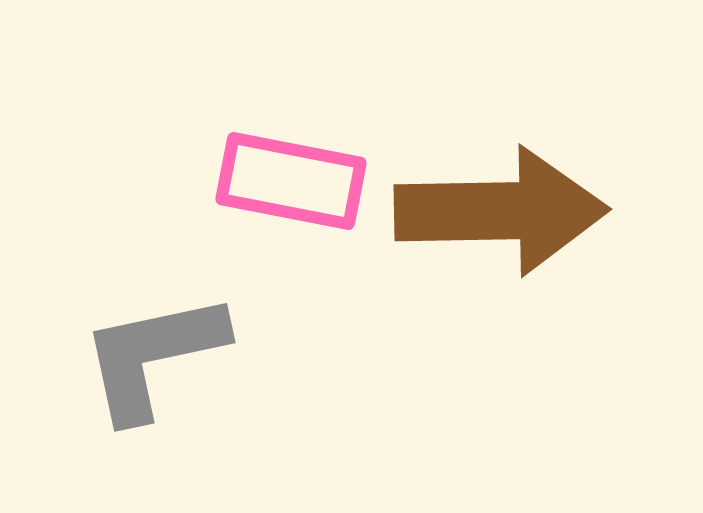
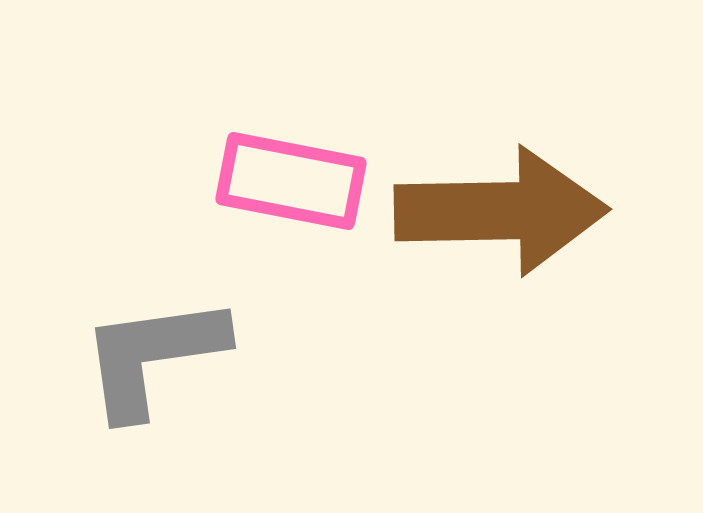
gray L-shape: rotated 4 degrees clockwise
